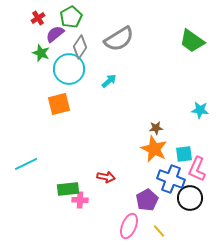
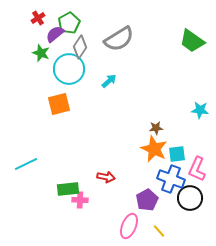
green pentagon: moved 2 px left, 6 px down
cyan square: moved 7 px left
